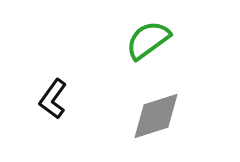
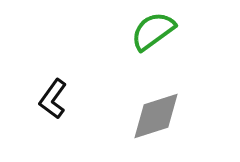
green semicircle: moved 5 px right, 9 px up
